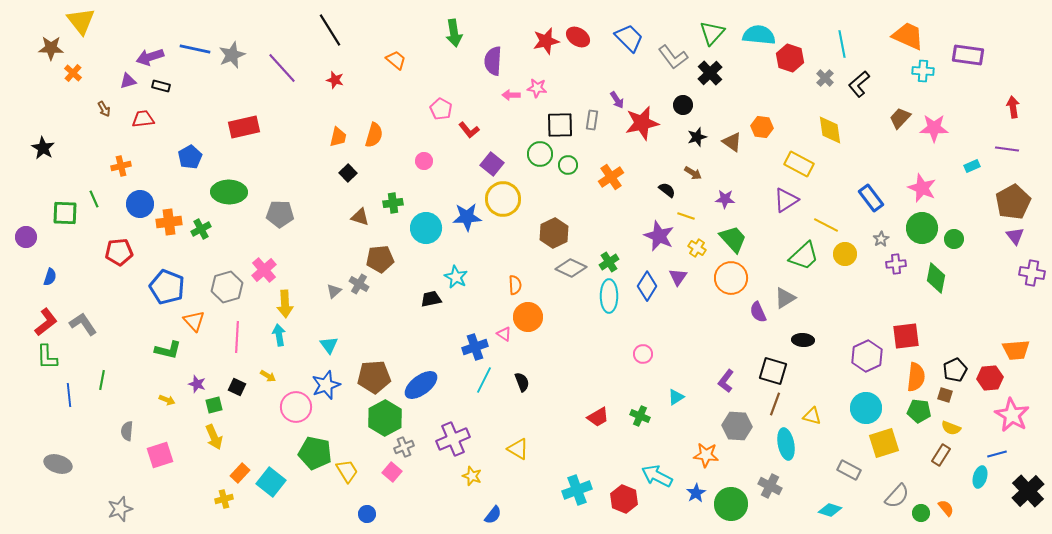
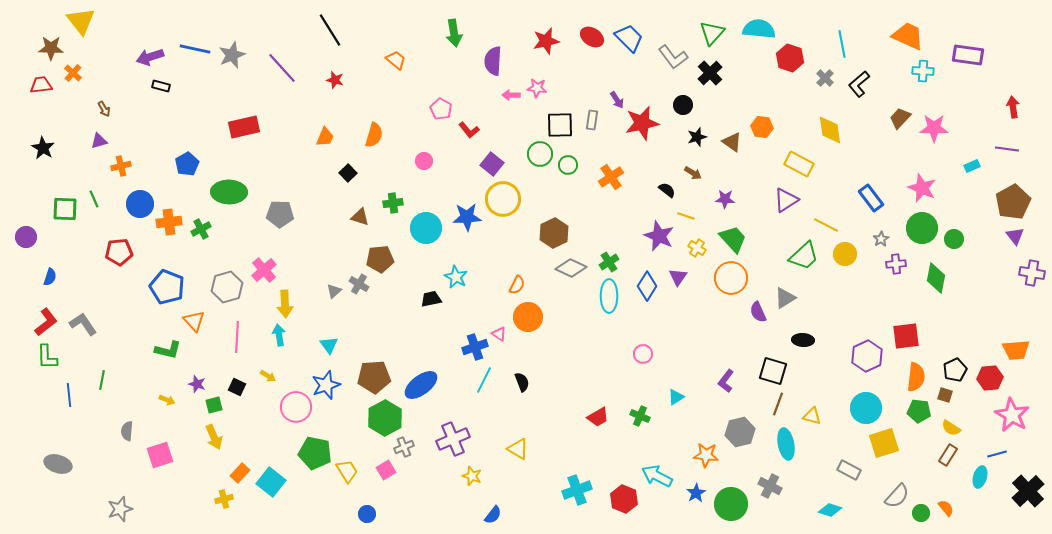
cyan semicircle at (759, 35): moved 6 px up
red ellipse at (578, 37): moved 14 px right
purple triangle at (128, 81): moved 29 px left, 60 px down
red trapezoid at (143, 119): moved 102 px left, 34 px up
orange trapezoid at (338, 137): moved 13 px left; rotated 10 degrees clockwise
blue pentagon at (190, 157): moved 3 px left, 7 px down
green square at (65, 213): moved 4 px up
orange semicircle at (515, 285): moved 2 px right; rotated 30 degrees clockwise
pink triangle at (504, 334): moved 5 px left
brown line at (775, 404): moved 3 px right
gray hexagon at (737, 426): moved 3 px right, 6 px down; rotated 16 degrees counterclockwise
yellow semicircle at (951, 428): rotated 12 degrees clockwise
brown rectangle at (941, 455): moved 7 px right
pink square at (392, 472): moved 6 px left, 2 px up; rotated 18 degrees clockwise
